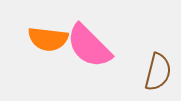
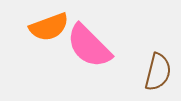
orange semicircle: moved 1 px right, 12 px up; rotated 27 degrees counterclockwise
